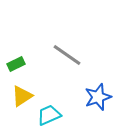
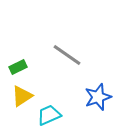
green rectangle: moved 2 px right, 3 px down
